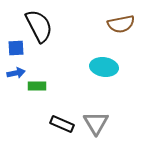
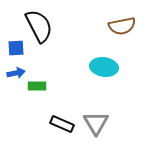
brown semicircle: moved 1 px right, 2 px down
